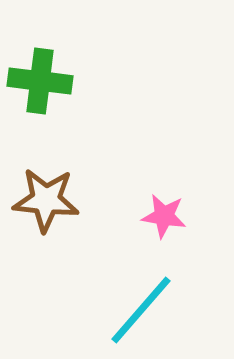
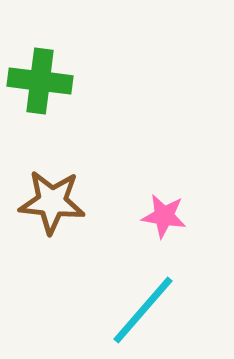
brown star: moved 6 px right, 2 px down
cyan line: moved 2 px right
